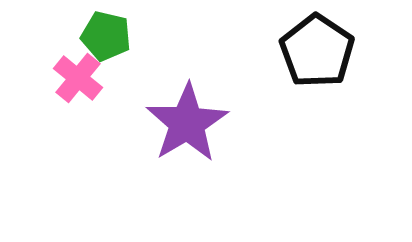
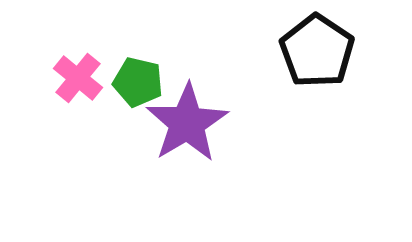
green pentagon: moved 32 px right, 46 px down
